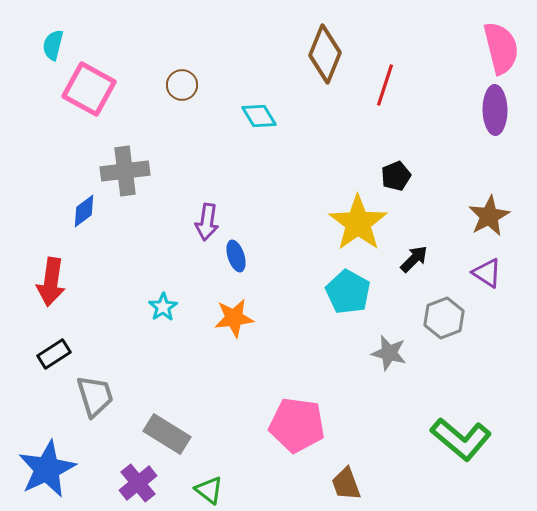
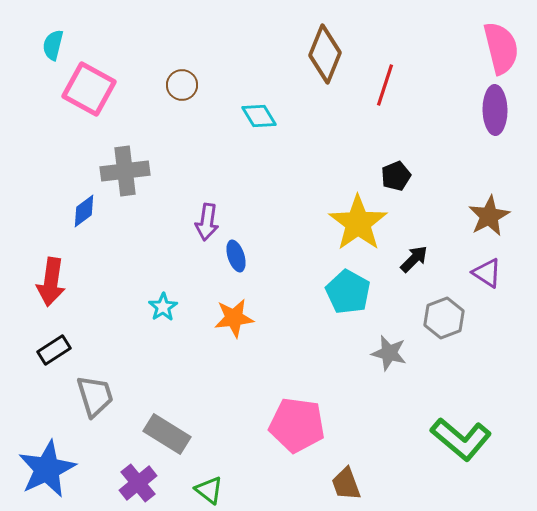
black rectangle: moved 4 px up
